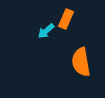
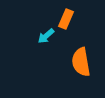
cyan arrow: moved 5 px down
